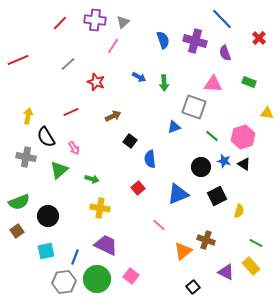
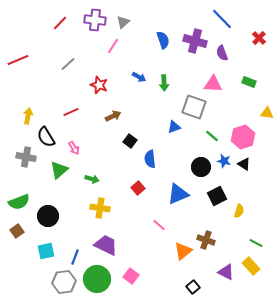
purple semicircle at (225, 53): moved 3 px left
red star at (96, 82): moved 3 px right, 3 px down
